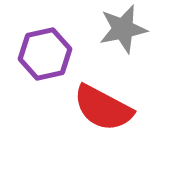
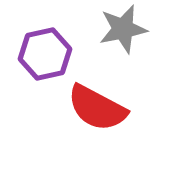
red semicircle: moved 6 px left
